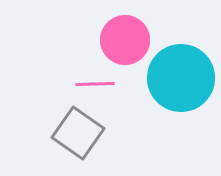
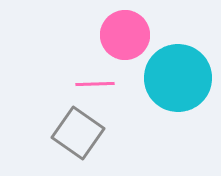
pink circle: moved 5 px up
cyan circle: moved 3 px left
